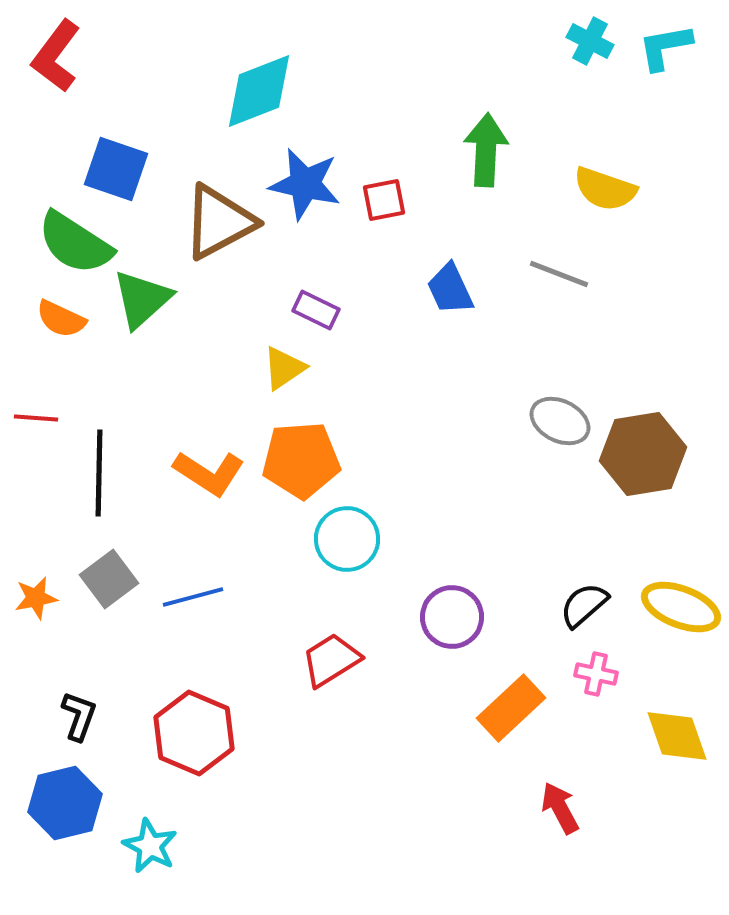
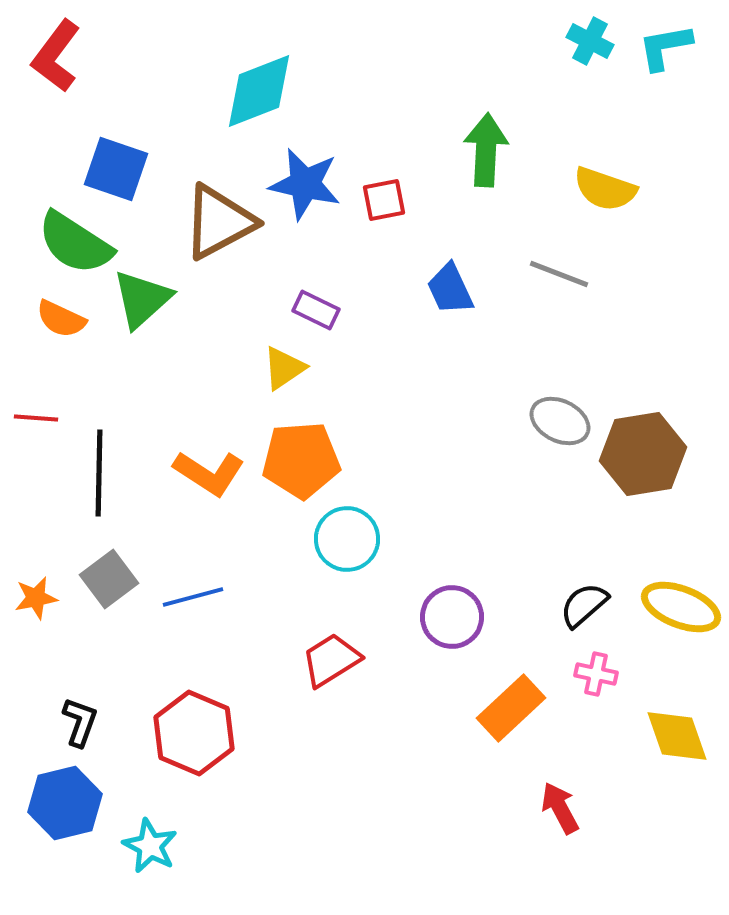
black L-shape: moved 1 px right, 6 px down
